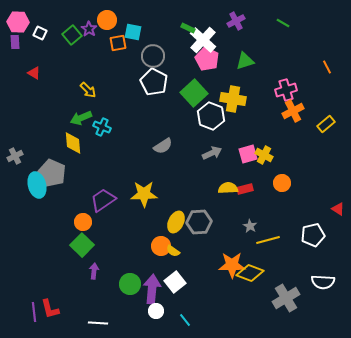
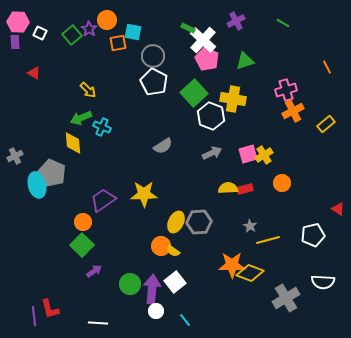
yellow cross at (264, 155): rotated 30 degrees clockwise
purple arrow at (94, 271): rotated 49 degrees clockwise
purple line at (34, 312): moved 4 px down
